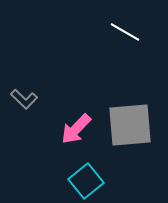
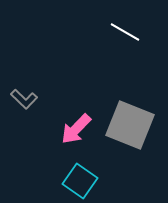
gray square: rotated 27 degrees clockwise
cyan square: moved 6 px left; rotated 16 degrees counterclockwise
